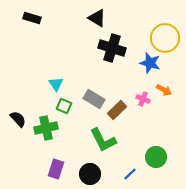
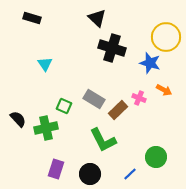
black triangle: rotated 12 degrees clockwise
yellow circle: moved 1 px right, 1 px up
cyan triangle: moved 11 px left, 20 px up
pink cross: moved 4 px left, 1 px up
brown rectangle: moved 1 px right
